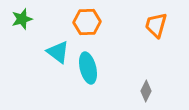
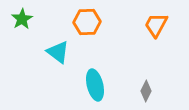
green star: rotated 15 degrees counterclockwise
orange trapezoid: rotated 12 degrees clockwise
cyan ellipse: moved 7 px right, 17 px down
